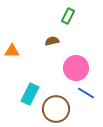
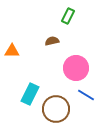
blue line: moved 2 px down
